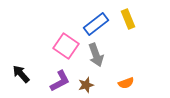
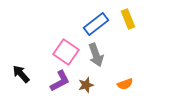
pink square: moved 6 px down
orange semicircle: moved 1 px left, 1 px down
